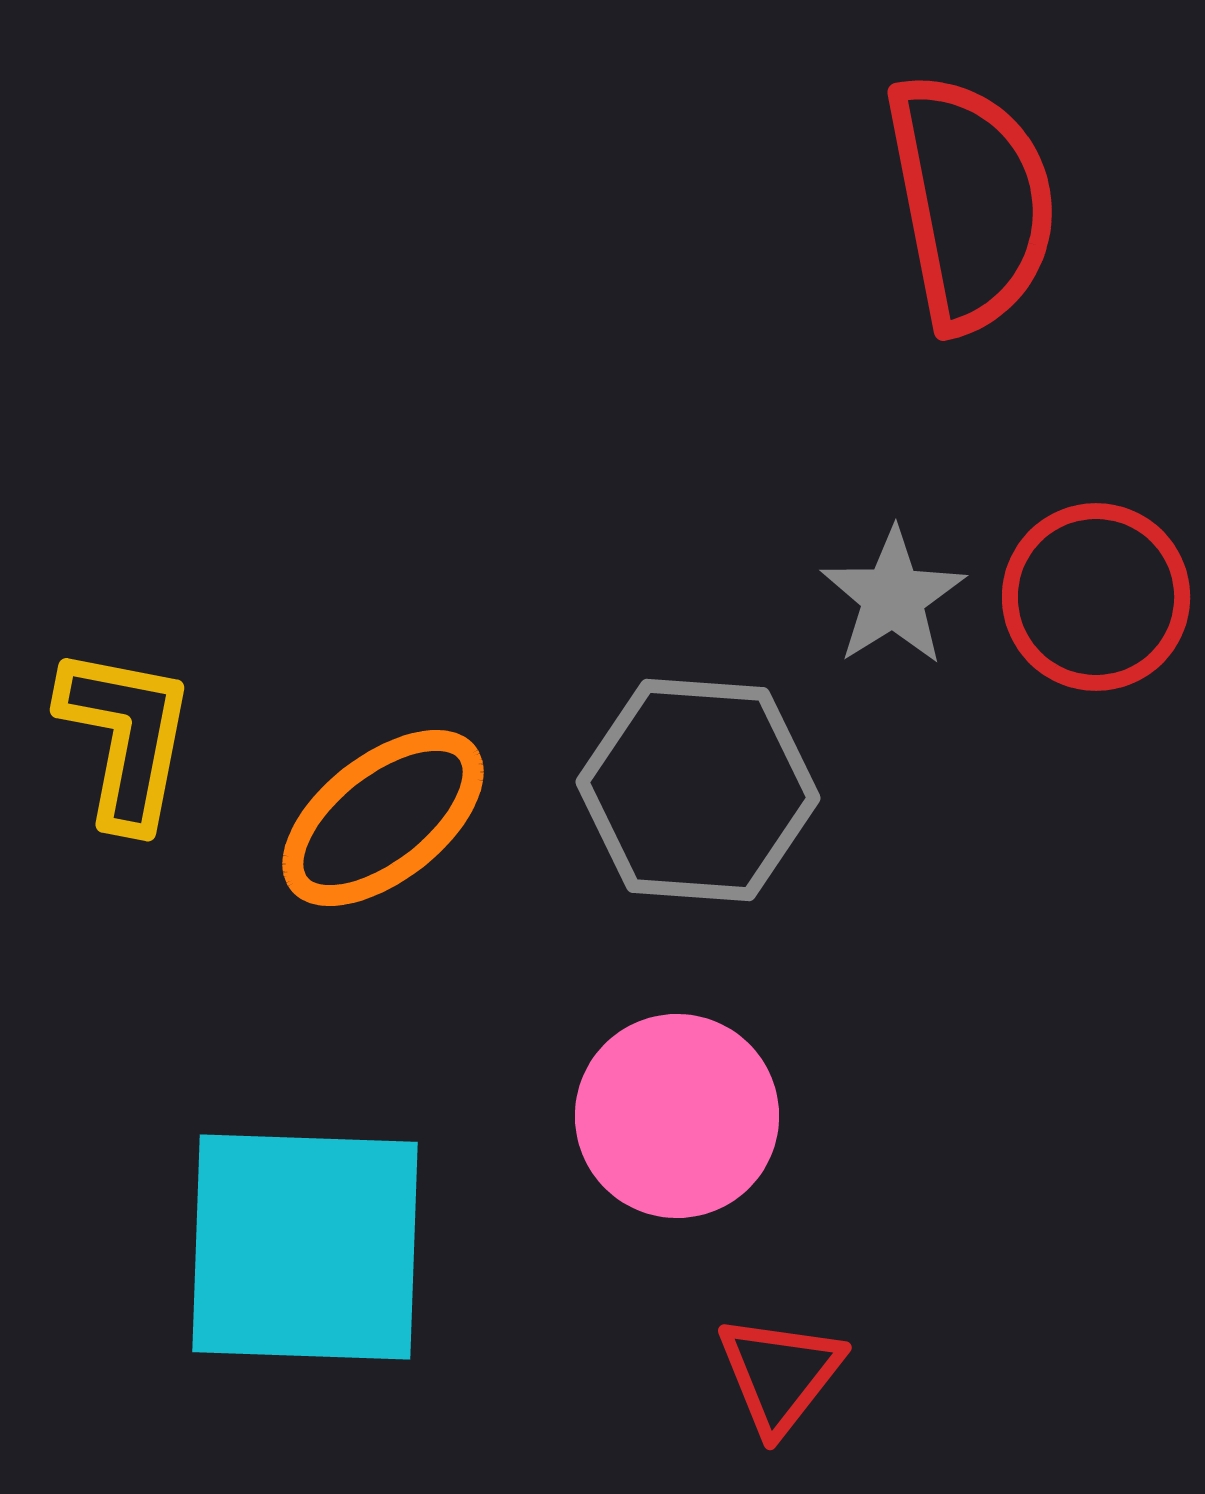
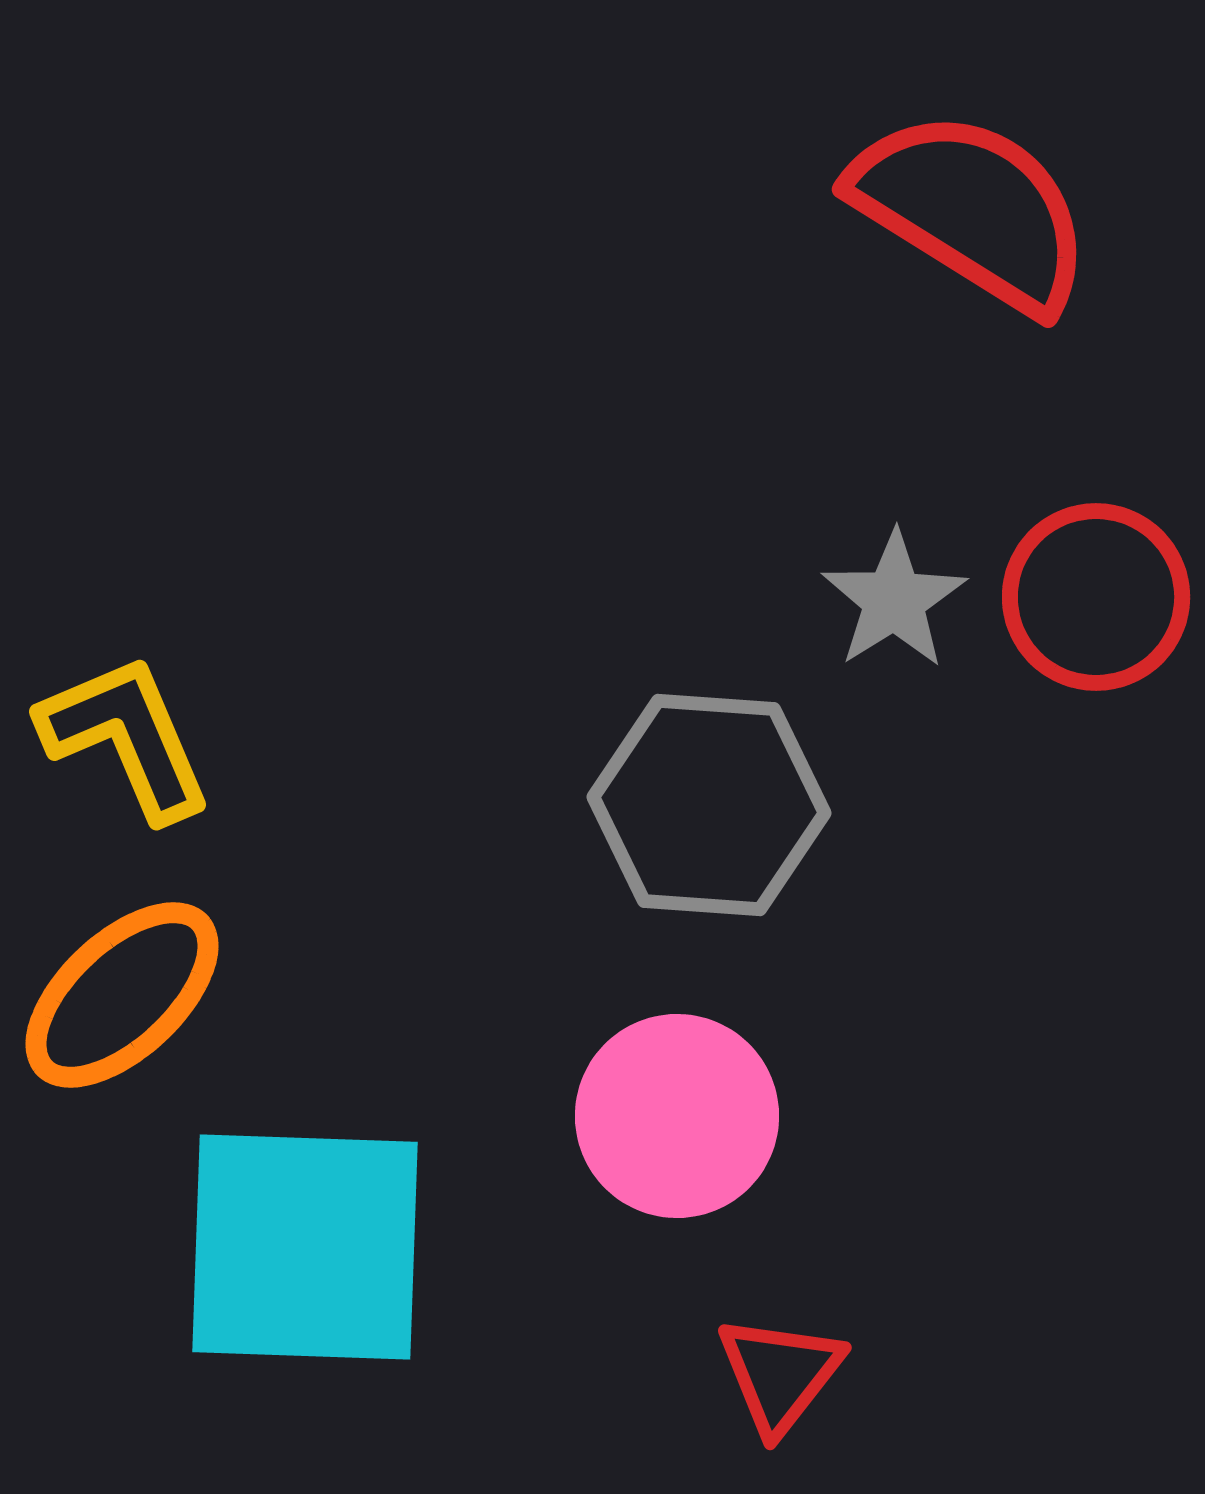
red semicircle: moved 1 px right, 8 px down; rotated 47 degrees counterclockwise
gray star: moved 1 px right, 3 px down
yellow L-shape: rotated 34 degrees counterclockwise
gray hexagon: moved 11 px right, 15 px down
orange ellipse: moved 261 px left, 177 px down; rotated 5 degrees counterclockwise
